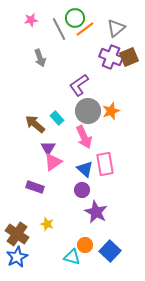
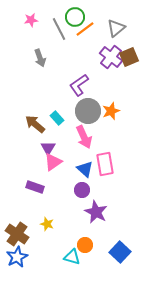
green circle: moved 1 px up
purple cross: rotated 15 degrees clockwise
blue square: moved 10 px right, 1 px down
